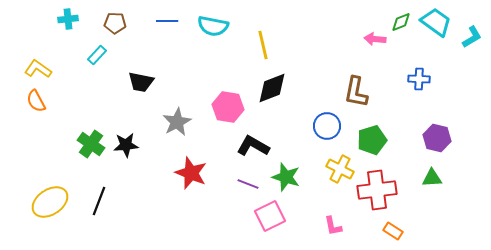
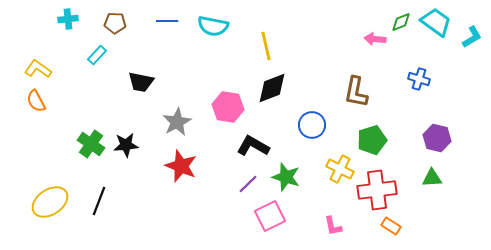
yellow line: moved 3 px right, 1 px down
blue cross: rotated 15 degrees clockwise
blue circle: moved 15 px left, 1 px up
red star: moved 10 px left, 7 px up
purple line: rotated 65 degrees counterclockwise
orange rectangle: moved 2 px left, 5 px up
